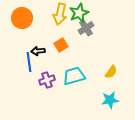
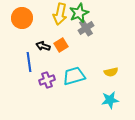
black arrow: moved 5 px right, 5 px up; rotated 24 degrees clockwise
yellow semicircle: rotated 40 degrees clockwise
